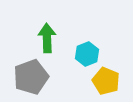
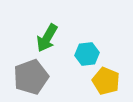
green arrow: rotated 148 degrees counterclockwise
cyan hexagon: rotated 15 degrees clockwise
